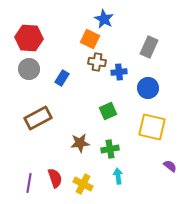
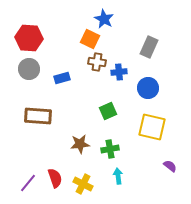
blue rectangle: rotated 42 degrees clockwise
brown rectangle: moved 2 px up; rotated 32 degrees clockwise
brown star: moved 1 px down
purple line: moved 1 px left; rotated 30 degrees clockwise
